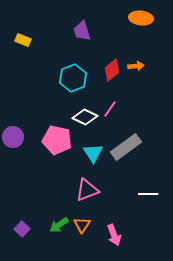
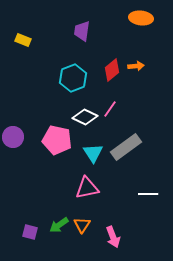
purple trapezoid: rotated 25 degrees clockwise
pink triangle: moved 2 px up; rotated 10 degrees clockwise
purple square: moved 8 px right, 3 px down; rotated 28 degrees counterclockwise
pink arrow: moved 1 px left, 2 px down
